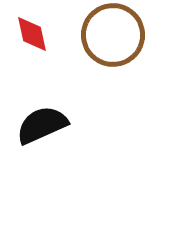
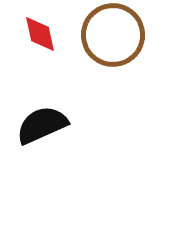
red diamond: moved 8 px right
